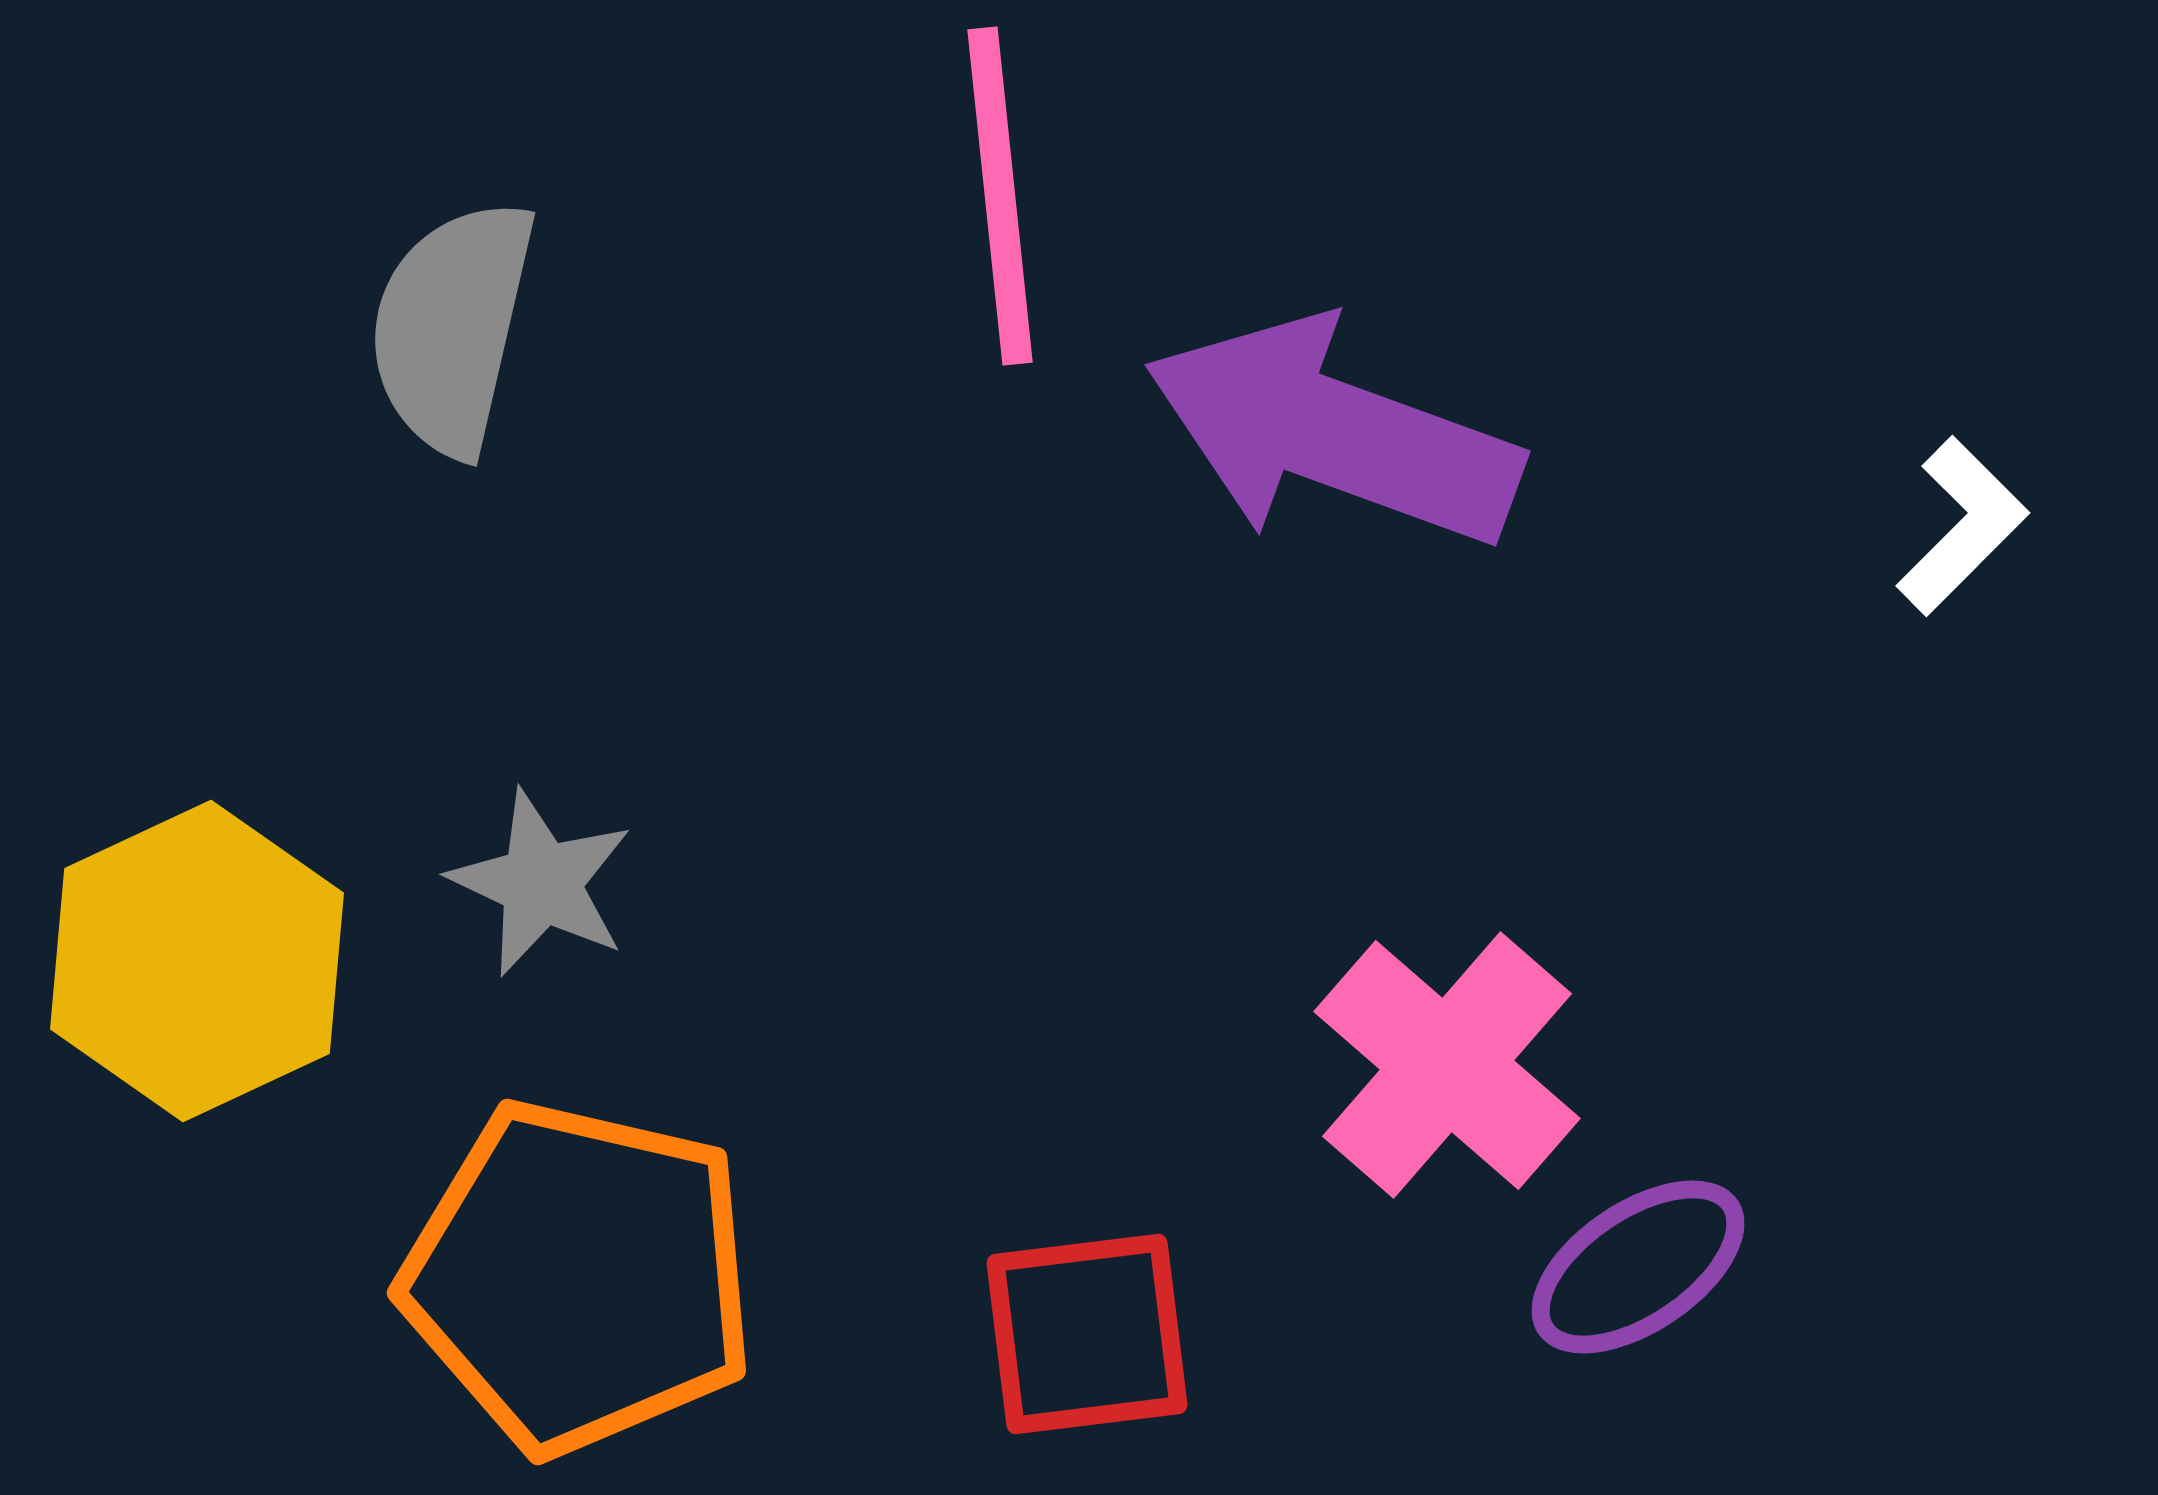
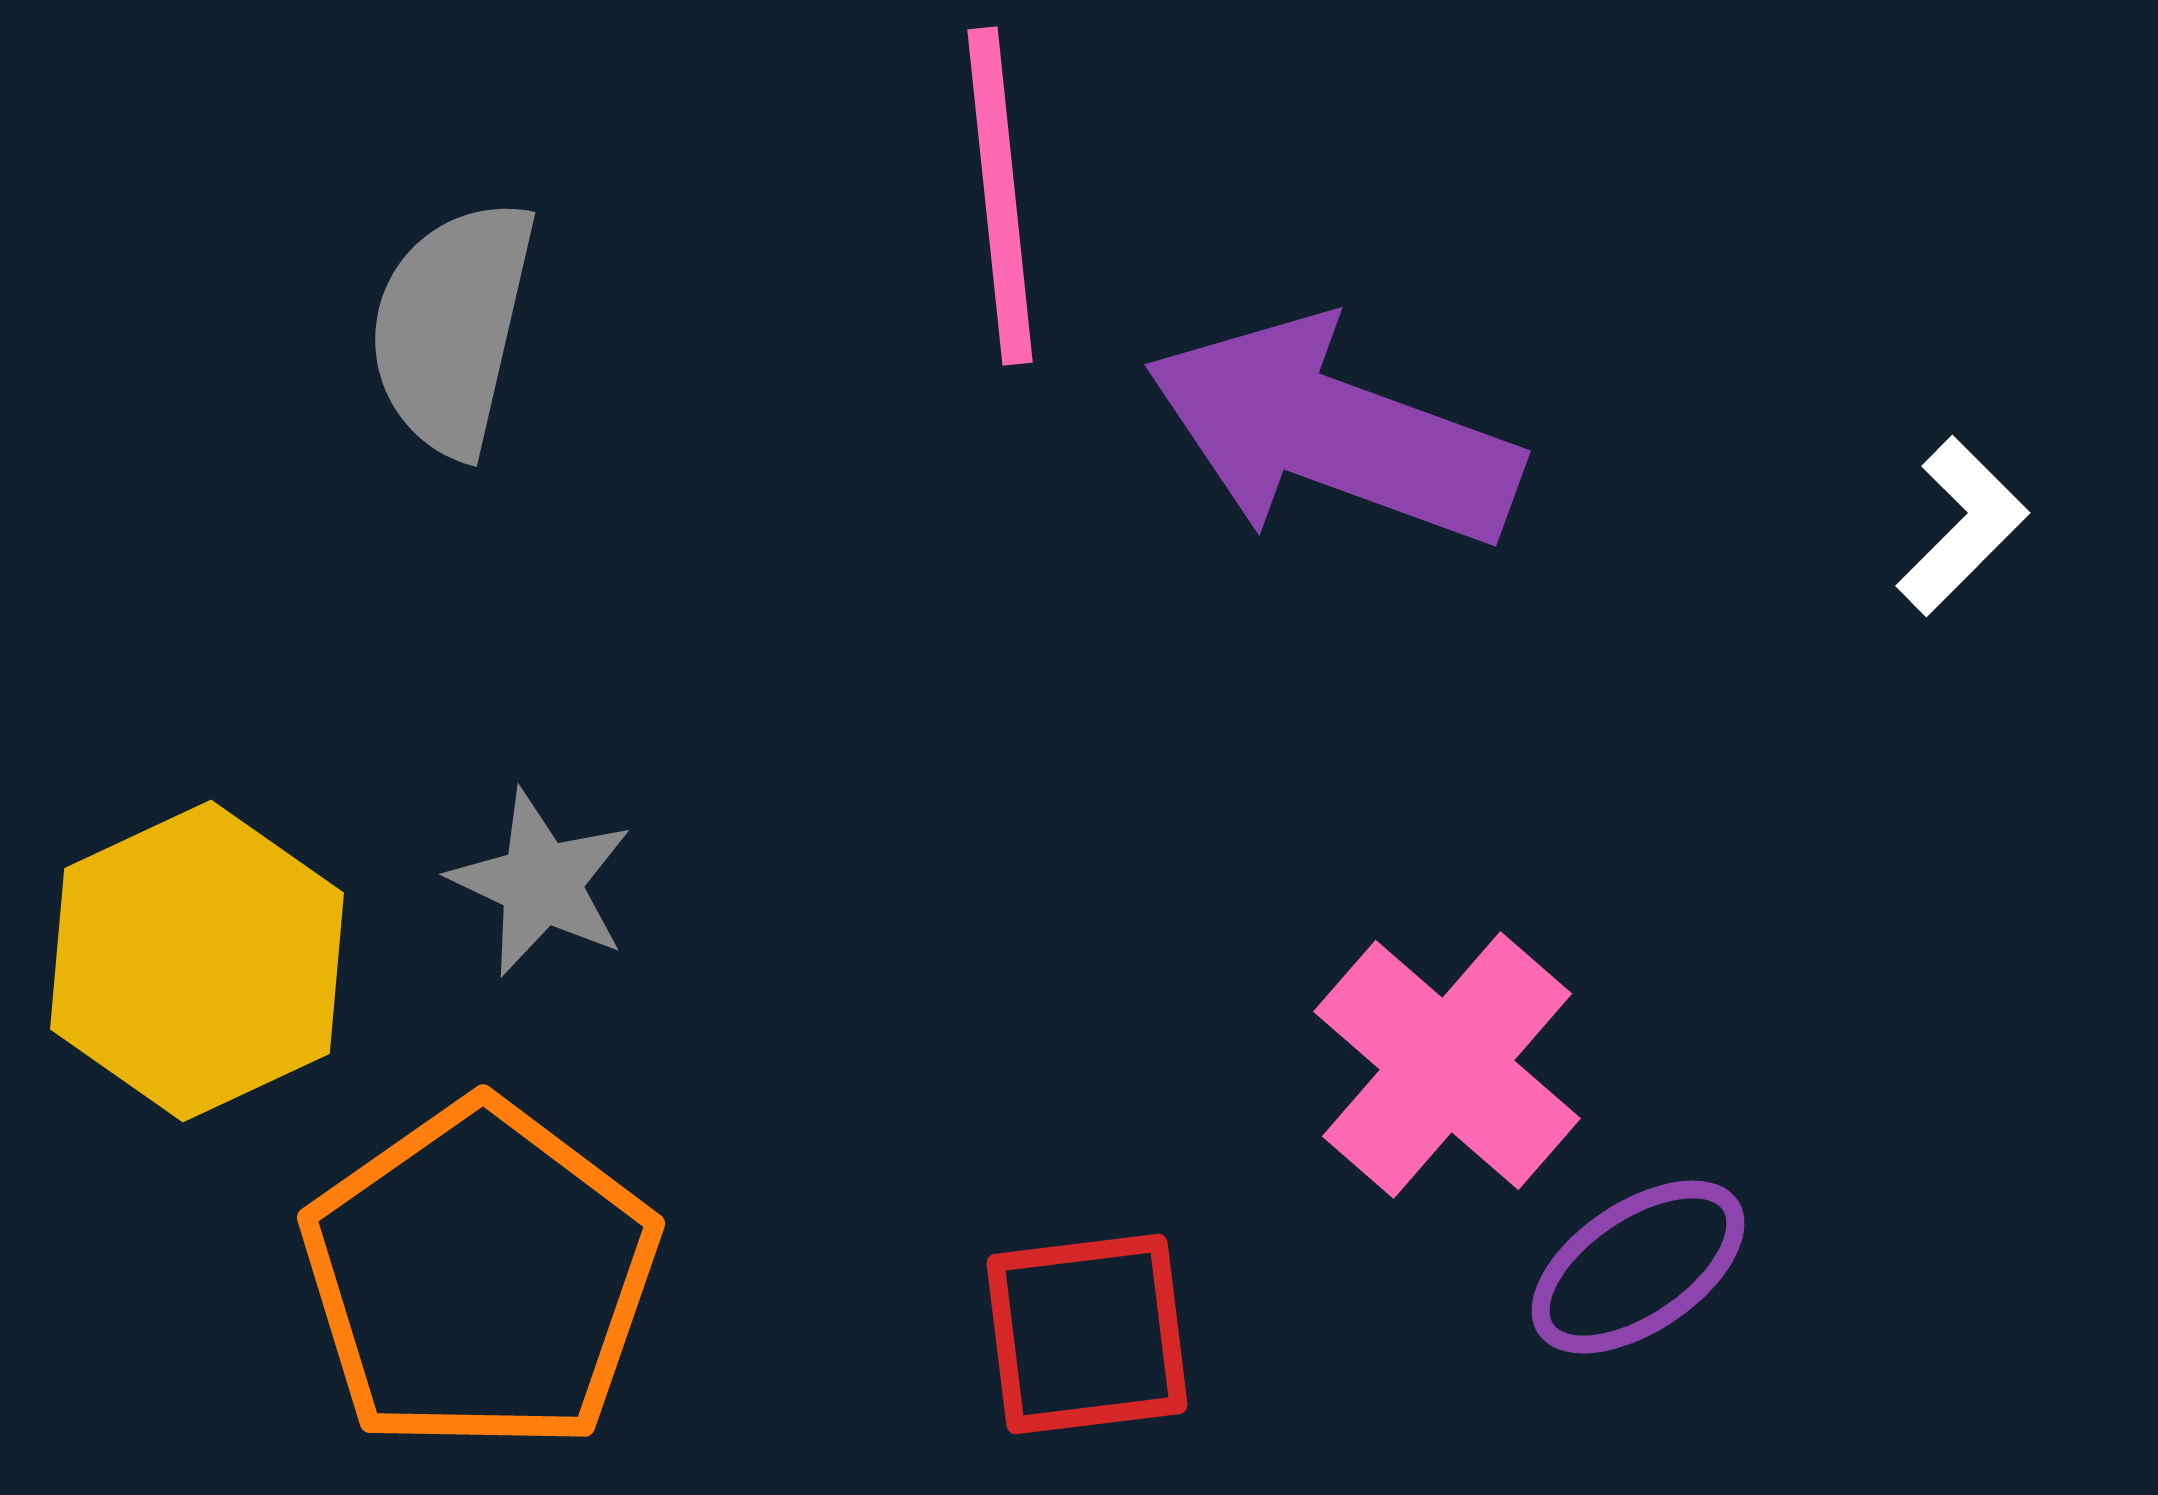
orange pentagon: moved 99 px left; rotated 24 degrees clockwise
